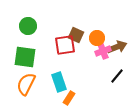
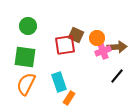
brown arrow: rotated 18 degrees clockwise
